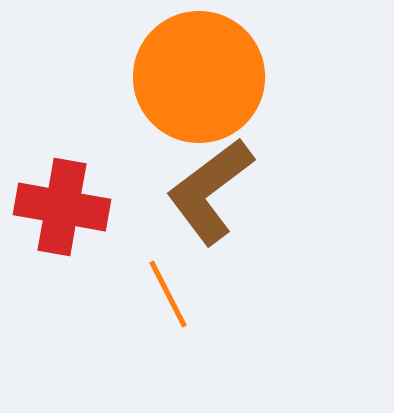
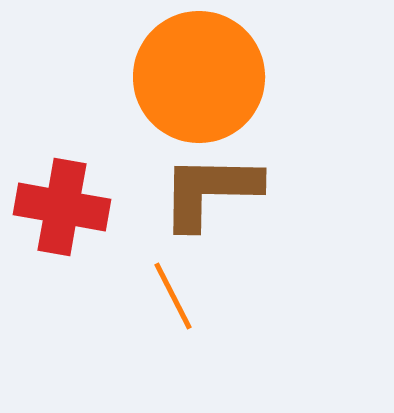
brown L-shape: rotated 38 degrees clockwise
orange line: moved 5 px right, 2 px down
